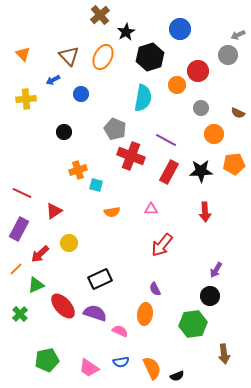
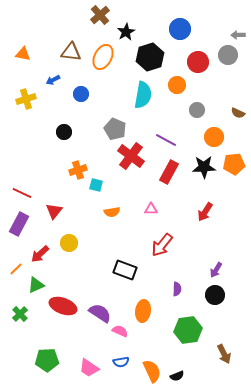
gray arrow at (238, 35): rotated 24 degrees clockwise
orange triangle at (23, 54): rotated 35 degrees counterclockwise
brown triangle at (69, 56): moved 2 px right, 4 px up; rotated 40 degrees counterclockwise
red circle at (198, 71): moved 9 px up
cyan semicircle at (143, 98): moved 3 px up
yellow cross at (26, 99): rotated 12 degrees counterclockwise
gray circle at (201, 108): moved 4 px left, 2 px down
orange circle at (214, 134): moved 3 px down
red cross at (131, 156): rotated 16 degrees clockwise
black star at (201, 171): moved 3 px right, 4 px up
red triangle at (54, 211): rotated 18 degrees counterclockwise
red arrow at (205, 212): rotated 36 degrees clockwise
purple rectangle at (19, 229): moved 5 px up
black rectangle at (100, 279): moved 25 px right, 9 px up; rotated 45 degrees clockwise
purple semicircle at (155, 289): moved 22 px right; rotated 152 degrees counterclockwise
black circle at (210, 296): moved 5 px right, 1 px up
red ellipse at (63, 306): rotated 28 degrees counterclockwise
purple semicircle at (95, 313): moved 5 px right; rotated 15 degrees clockwise
orange ellipse at (145, 314): moved 2 px left, 3 px up
green hexagon at (193, 324): moved 5 px left, 6 px down
brown arrow at (224, 354): rotated 18 degrees counterclockwise
green pentagon at (47, 360): rotated 10 degrees clockwise
orange semicircle at (152, 368): moved 3 px down
